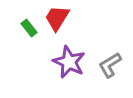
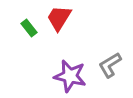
red trapezoid: moved 2 px right
purple star: moved 1 px right, 14 px down; rotated 12 degrees counterclockwise
